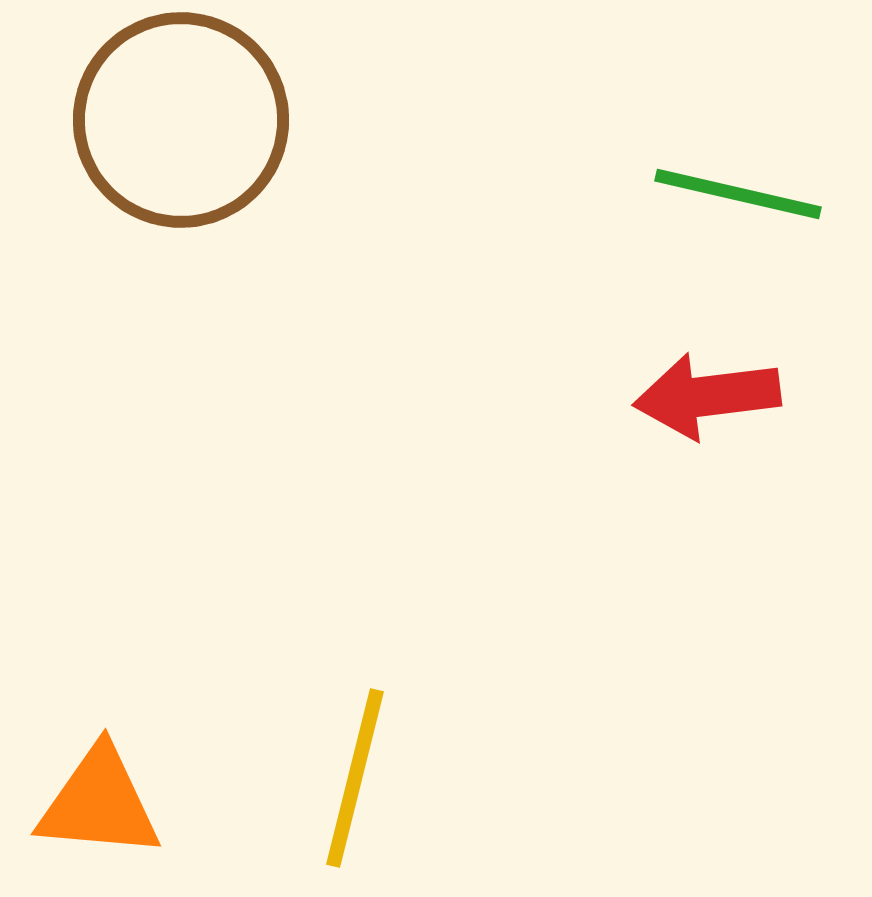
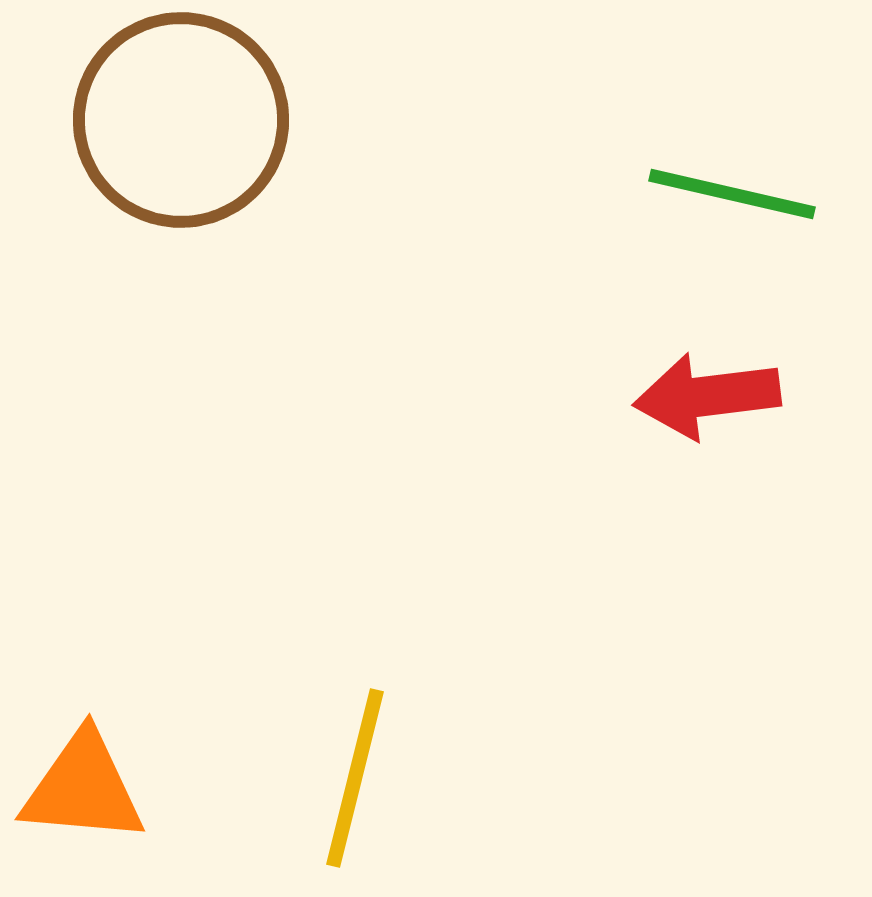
green line: moved 6 px left
orange triangle: moved 16 px left, 15 px up
